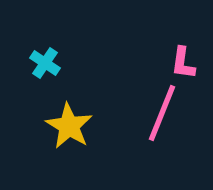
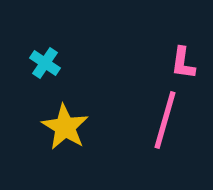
pink line: moved 3 px right, 7 px down; rotated 6 degrees counterclockwise
yellow star: moved 4 px left, 1 px down
